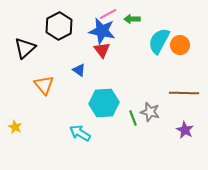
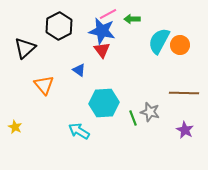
cyan arrow: moved 1 px left, 2 px up
